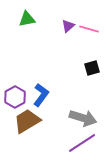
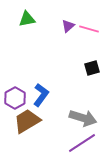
purple hexagon: moved 1 px down
